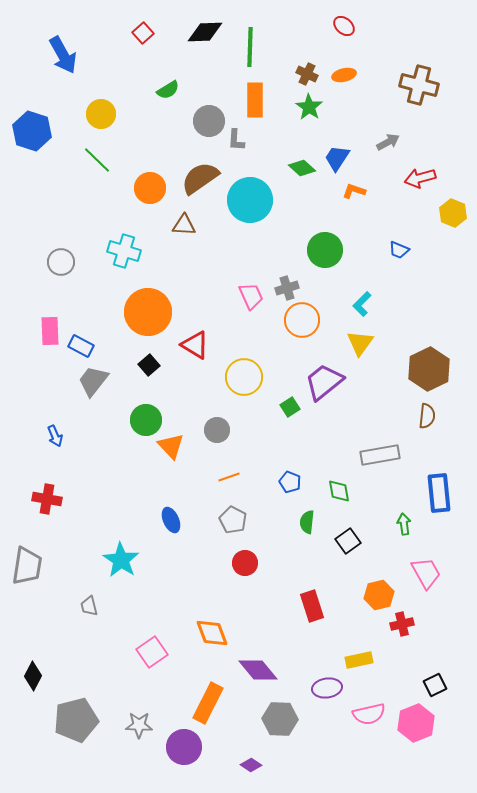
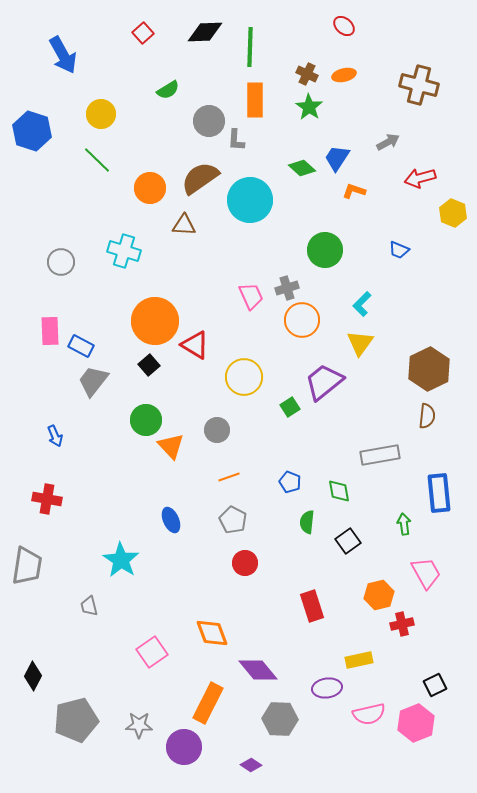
orange circle at (148, 312): moved 7 px right, 9 px down
